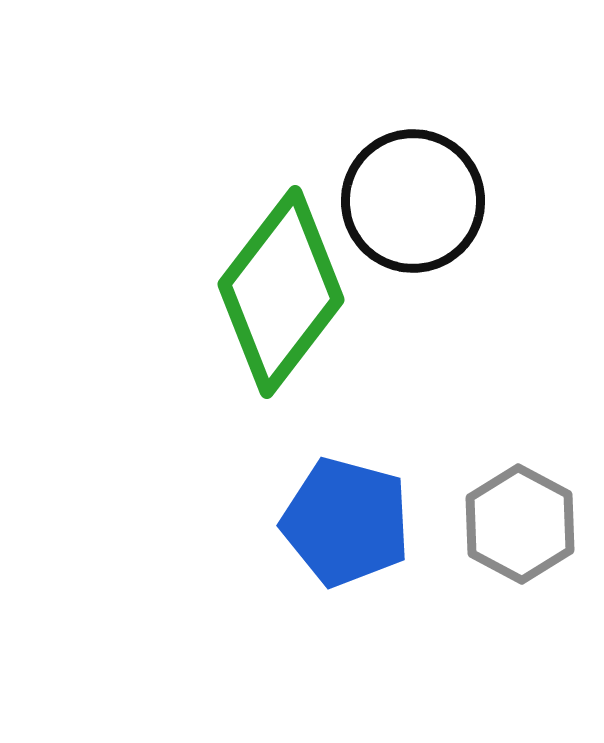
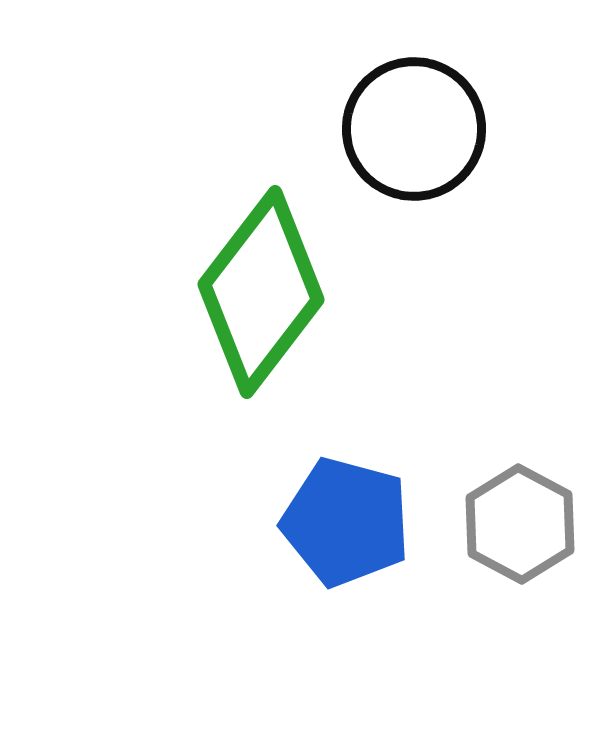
black circle: moved 1 px right, 72 px up
green diamond: moved 20 px left
